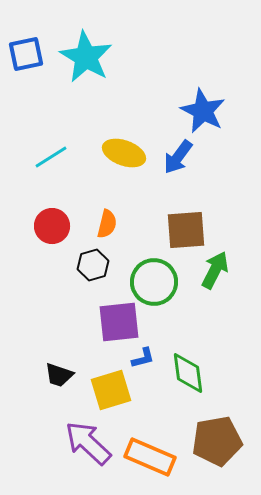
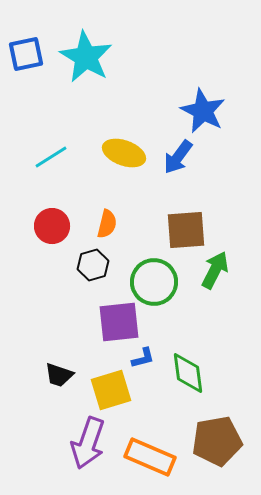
purple arrow: rotated 114 degrees counterclockwise
